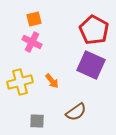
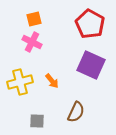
red pentagon: moved 4 px left, 6 px up
brown semicircle: rotated 30 degrees counterclockwise
